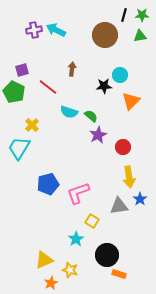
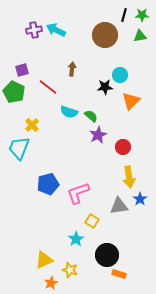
black star: moved 1 px right, 1 px down
cyan trapezoid: rotated 10 degrees counterclockwise
